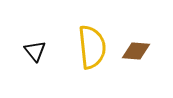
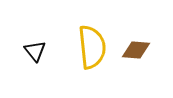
brown diamond: moved 1 px up
